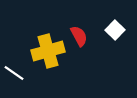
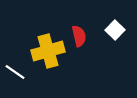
red semicircle: rotated 15 degrees clockwise
white line: moved 1 px right, 1 px up
